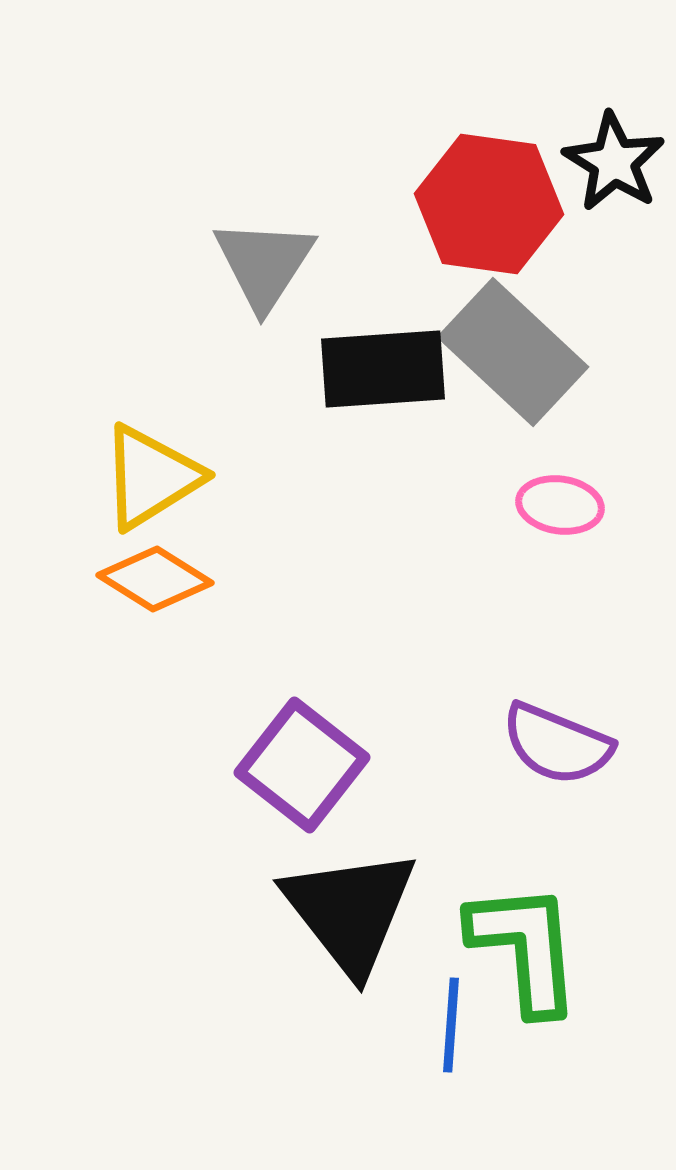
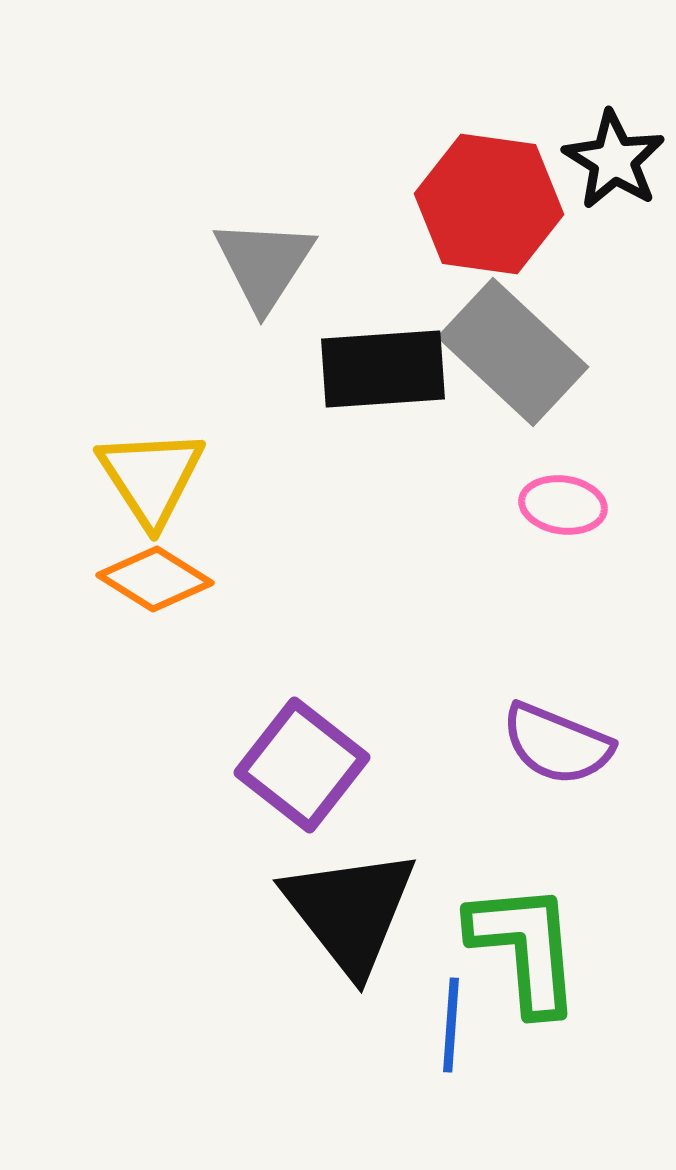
black star: moved 2 px up
yellow triangle: rotated 31 degrees counterclockwise
pink ellipse: moved 3 px right
